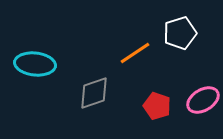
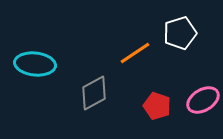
gray diamond: rotated 9 degrees counterclockwise
